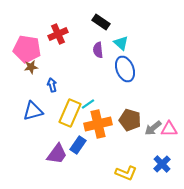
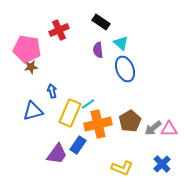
red cross: moved 1 px right, 4 px up
blue arrow: moved 6 px down
brown pentagon: moved 1 px down; rotated 25 degrees clockwise
yellow L-shape: moved 4 px left, 5 px up
